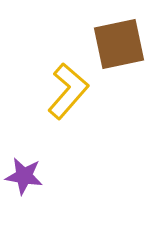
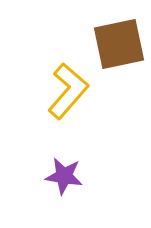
purple star: moved 40 px right
